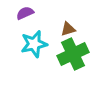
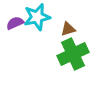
purple semicircle: moved 10 px left, 10 px down
cyan star: moved 3 px right, 27 px up
